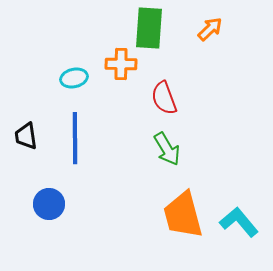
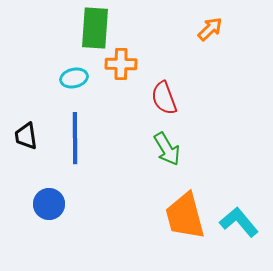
green rectangle: moved 54 px left
orange trapezoid: moved 2 px right, 1 px down
